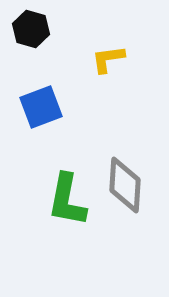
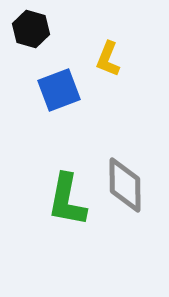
yellow L-shape: rotated 60 degrees counterclockwise
blue square: moved 18 px right, 17 px up
gray diamond: rotated 4 degrees counterclockwise
